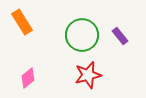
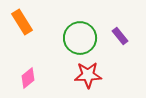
green circle: moved 2 px left, 3 px down
red star: rotated 12 degrees clockwise
